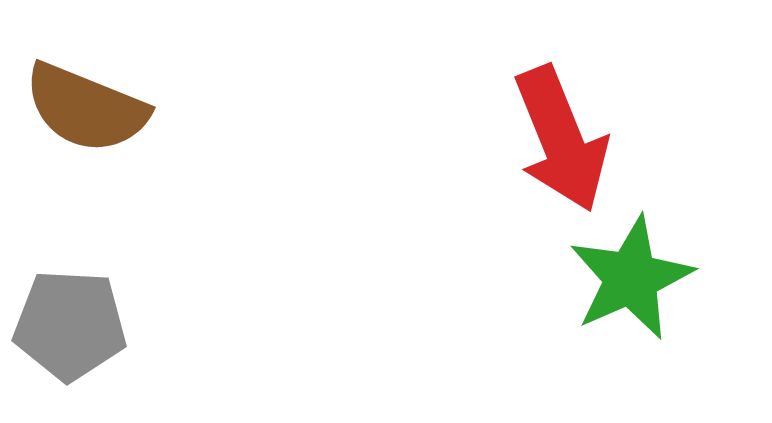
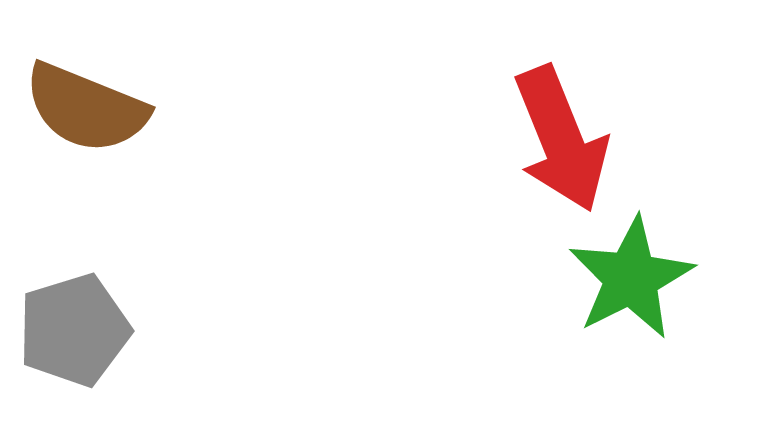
green star: rotated 3 degrees counterclockwise
gray pentagon: moved 4 px right, 5 px down; rotated 20 degrees counterclockwise
